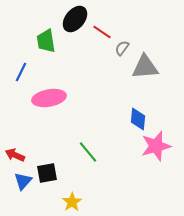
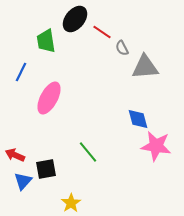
gray semicircle: rotated 63 degrees counterclockwise
pink ellipse: rotated 52 degrees counterclockwise
blue diamond: rotated 20 degrees counterclockwise
pink star: rotated 24 degrees clockwise
black square: moved 1 px left, 4 px up
yellow star: moved 1 px left, 1 px down
